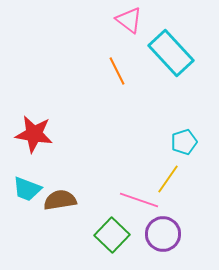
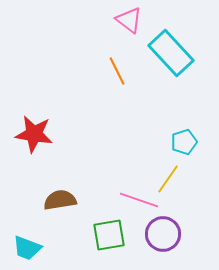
cyan trapezoid: moved 59 px down
green square: moved 3 px left; rotated 36 degrees clockwise
